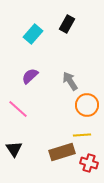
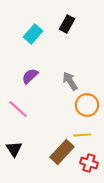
brown rectangle: rotated 30 degrees counterclockwise
